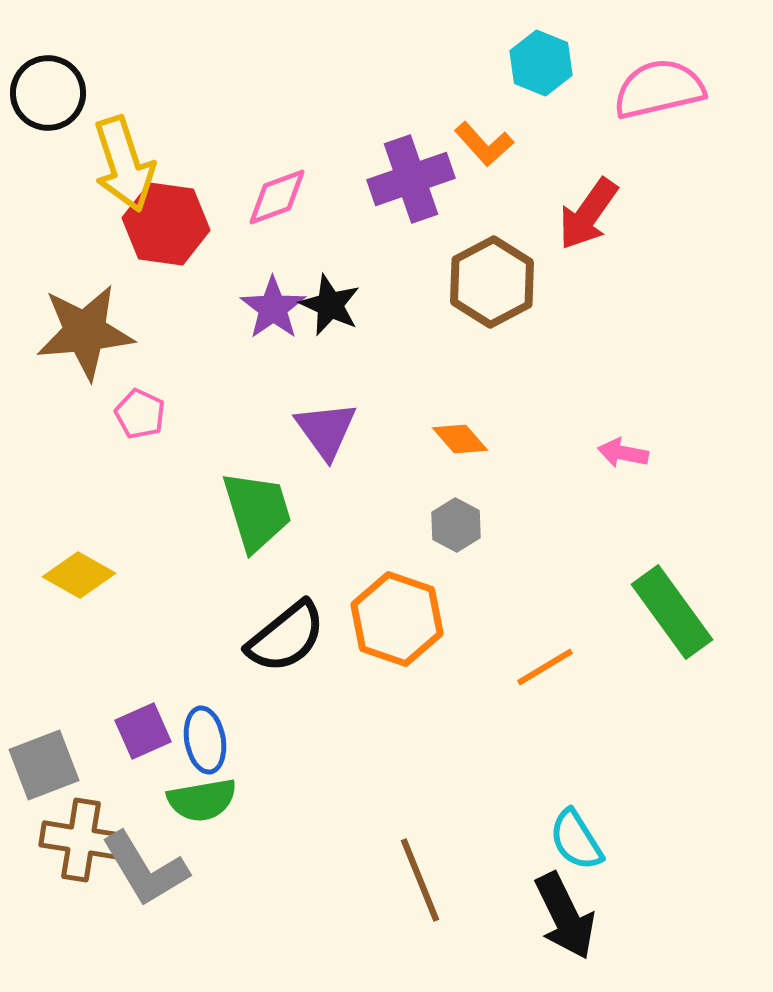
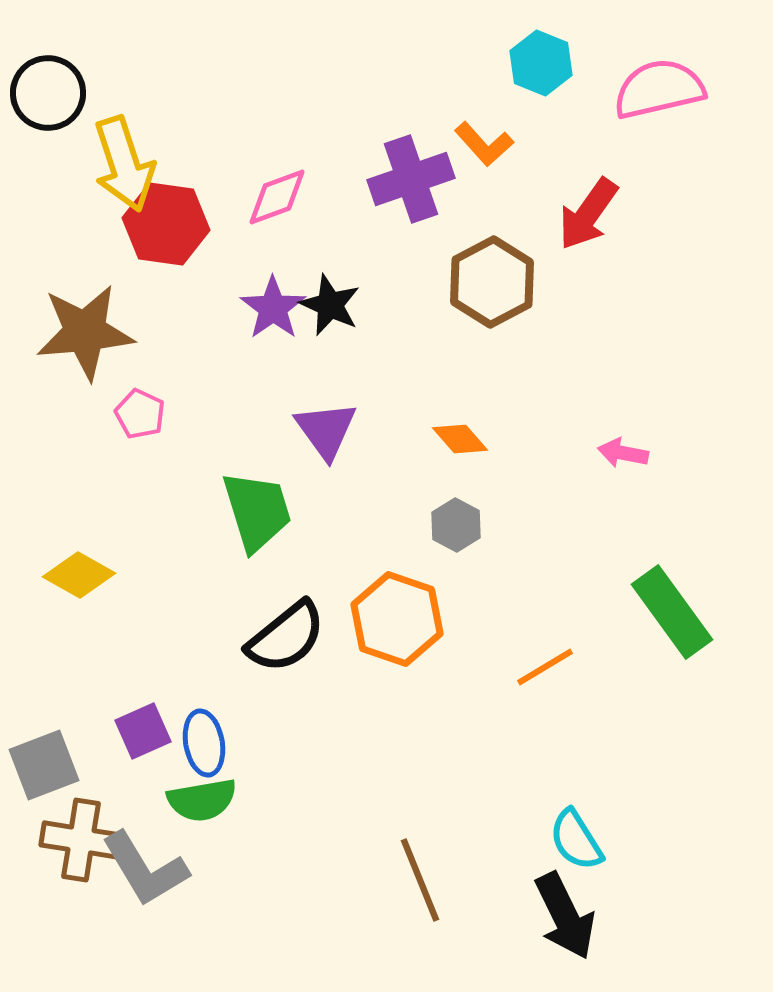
blue ellipse: moved 1 px left, 3 px down
